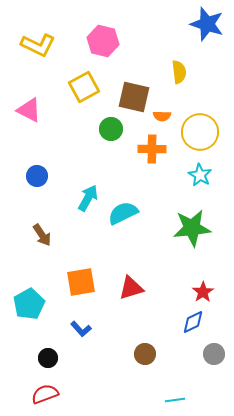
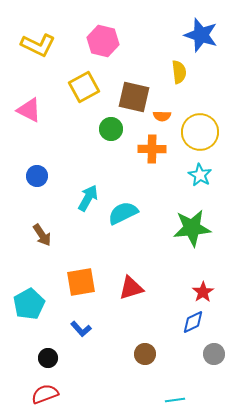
blue star: moved 6 px left, 11 px down
